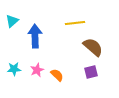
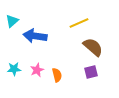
yellow line: moved 4 px right; rotated 18 degrees counterclockwise
blue arrow: rotated 80 degrees counterclockwise
orange semicircle: rotated 32 degrees clockwise
